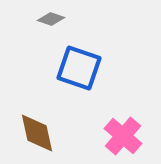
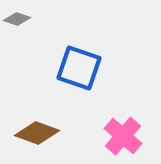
gray diamond: moved 34 px left
brown diamond: rotated 57 degrees counterclockwise
